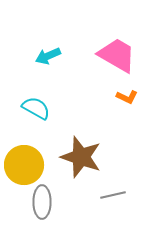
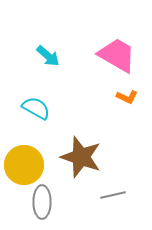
cyan arrow: rotated 115 degrees counterclockwise
